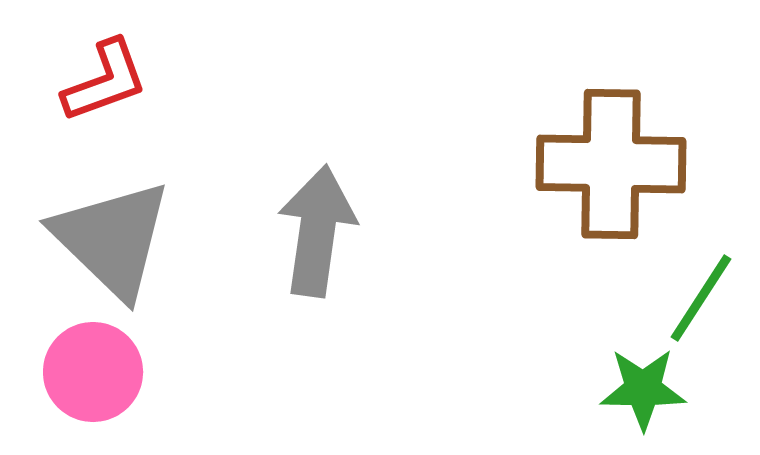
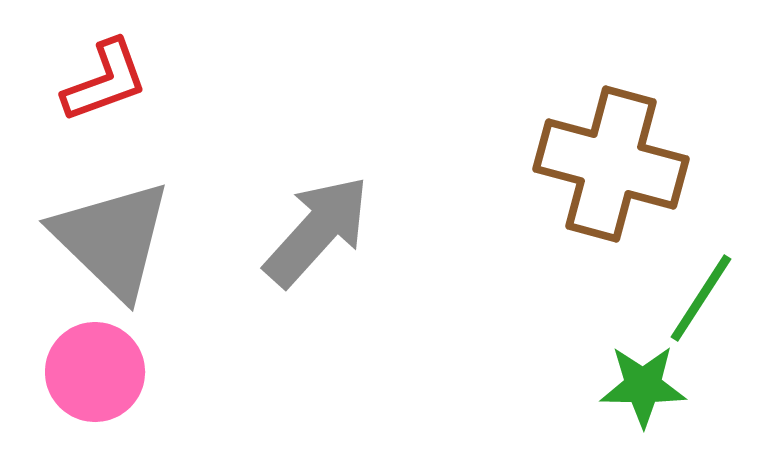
brown cross: rotated 14 degrees clockwise
gray arrow: rotated 34 degrees clockwise
pink circle: moved 2 px right
green star: moved 3 px up
